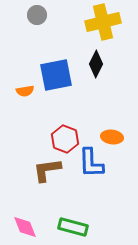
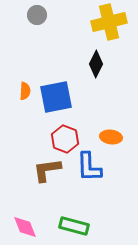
yellow cross: moved 6 px right
blue square: moved 22 px down
orange semicircle: rotated 78 degrees counterclockwise
orange ellipse: moved 1 px left
blue L-shape: moved 2 px left, 4 px down
green rectangle: moved 1 px right, 1 px up
